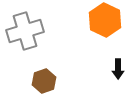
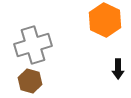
gray cross: moved 8 px right, 14 px down
brown hexagon: moved 14 px left; rotated 25 degrees counterclockwise
